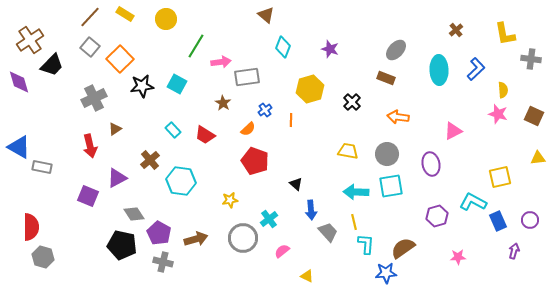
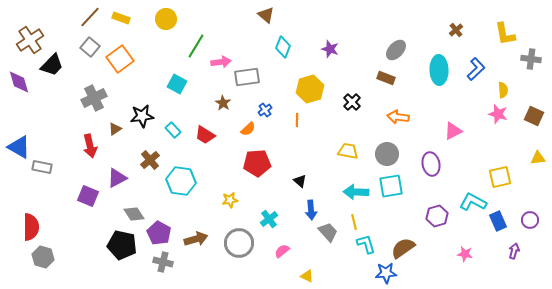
yellow rectangle at (125, 14): moved 4 px left, 4 px down; rotated 12 degrees counterclockwise
orange square at (120, 59): rotated 8 degrees clockwise
black star at (142, 86): moved 30 px down
orange line at (291, 120): moved 6 px right
red pentagon at (255, 161): moved 2 px right, 2 px down; rotated 24 degrees counterclockwise
black triangle at (296, 184): moved 4 px right, 3 px up
gray circle at (243, 238): moved 4 px left, 5 px down
cyan L-shape at (366, 244): rotated 20 degrees counterclockwise
pink star at (458, 257): moved 7 px right, 3 px up; rotated 14 degrees clockwise
